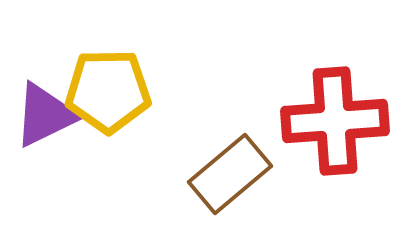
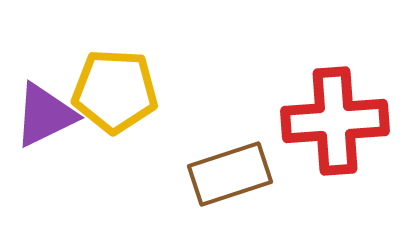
yellow pentagon: moved 7 px right; rotated 4 degrees clockwise
brown rectangle: rotated 22 degrees clockwise
